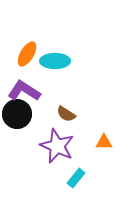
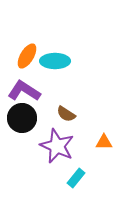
orange ellipse: moved 2 px down
black circle: moved 5 px right, 4 px down
